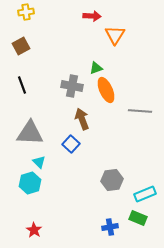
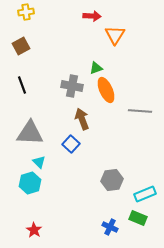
blue cross: rotated 35 degrees clockwise
